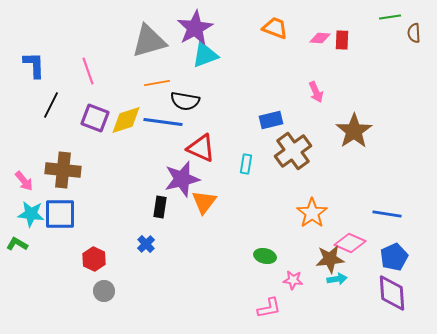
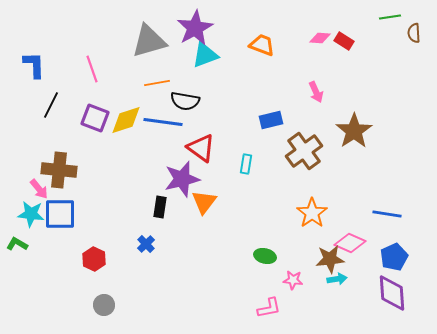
orange trapezoid at (275, 28): moved 13 px left, 17 px down
red rectangle at (342, 40): moved 2 px right, 1 px down; rotated 60 degrees counterclockwise
pink line at (88, 71): moved 4 px right, 2 px up
red triangle at (201, 148): rotated 12 degrees clockwise
brown cross at (293, 151): moved 11 px right
brown cross at (63, 170): moved 4 px left
pink arrow at (24, 181): moved 15 px right, 8 px down
gray circle at (104, 291): moved 14 px down
